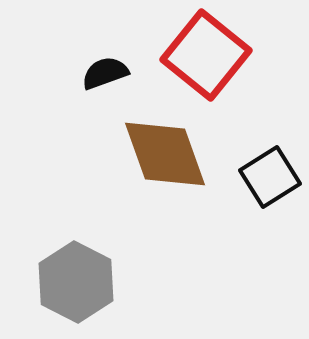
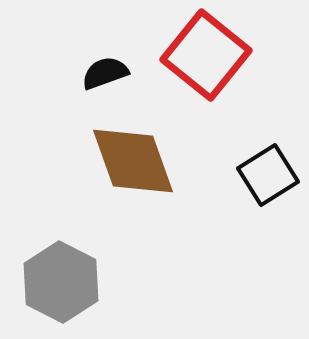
brown diamond: moved 32 px left, 7 px down
black square: moved 2 px left, 2 px up
gray hexagon: moved 15 px left
